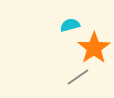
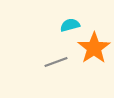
gray line: moved 22 px left, 15 px up; rotated 15 degrees clockwise
